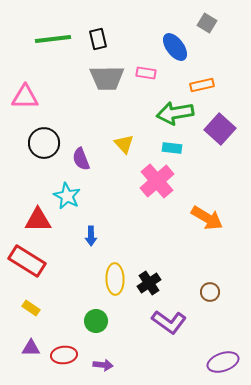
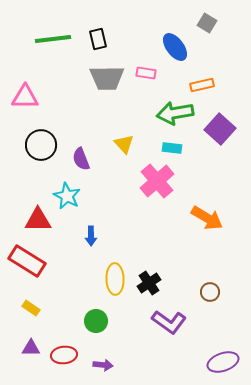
black circle: moved 3 px left, 2 px down
